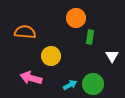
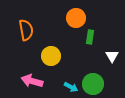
orange semicircle: moved 1 px right, 2 px up; rotated 75 degrees clockwise
pink arrow: moved 1 px right, 3 px down
cyan arrow: moved 1 px right, 2 px down; rotated 56 degrees clockwise
